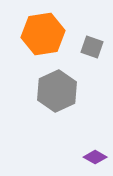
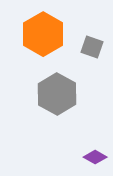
orange hexagon: rotated 21 degrees counterclockwise
gray hexagon: moved 3 px down; rotated 6 degrees counterclockwise
